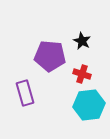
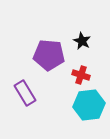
purple pentagon: moved 1 px left, 1 px up
red cross: moved 1 px left, 1 px down
purple rectangle: rotated 15 degrees counterclockwise
